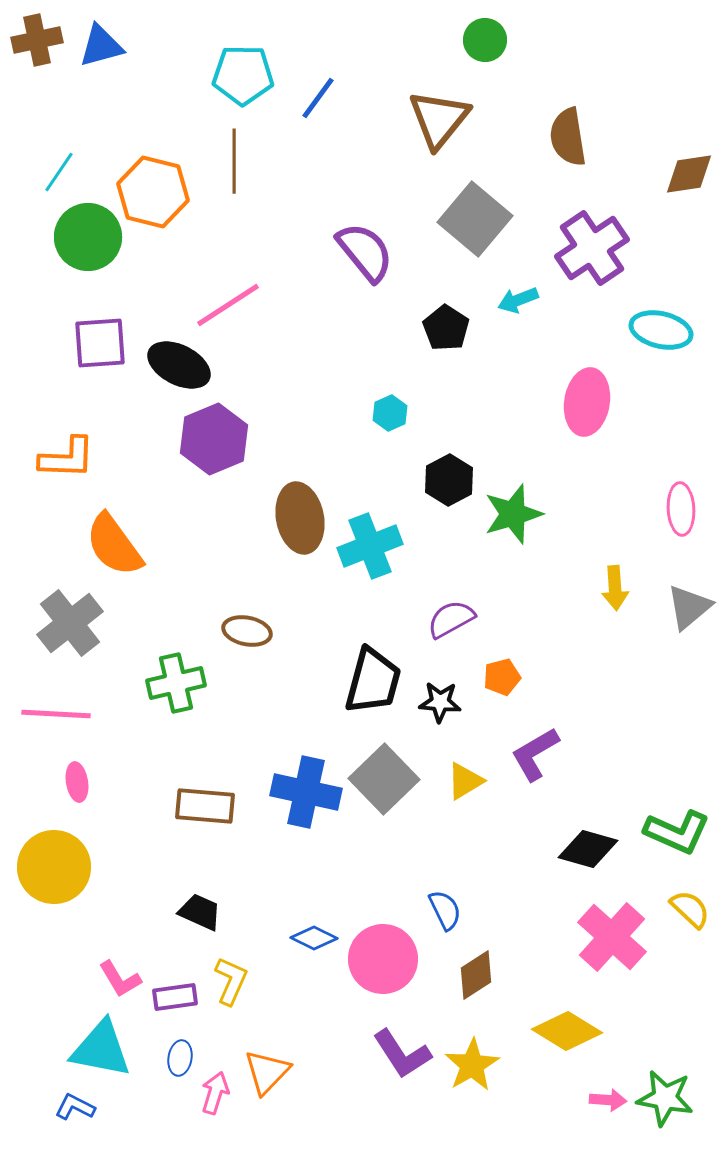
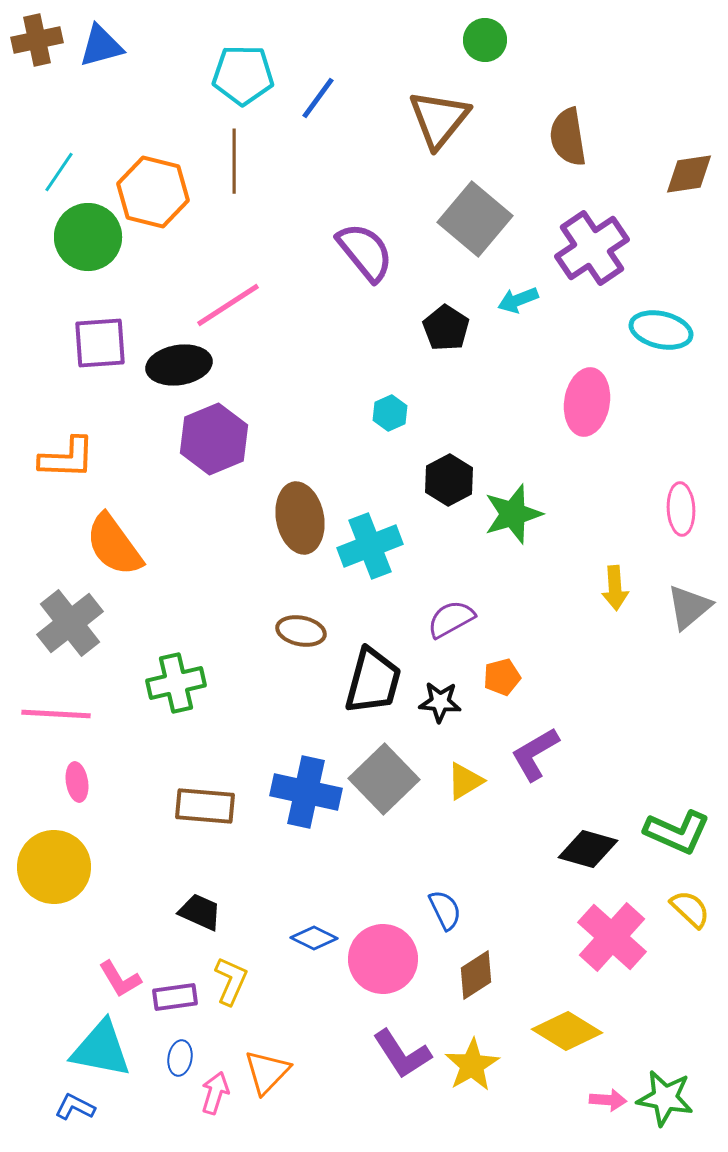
black ellipse at (179, 365): rotated 36 degrees counterclockwise
brown ellipse at (247, 631): moved 54 px right
